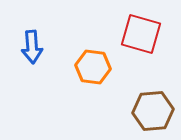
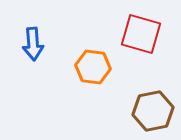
blue arrow: moved 1 px right, 3 px up
brown hexagon: rotated 6 degrees counterclockwise
